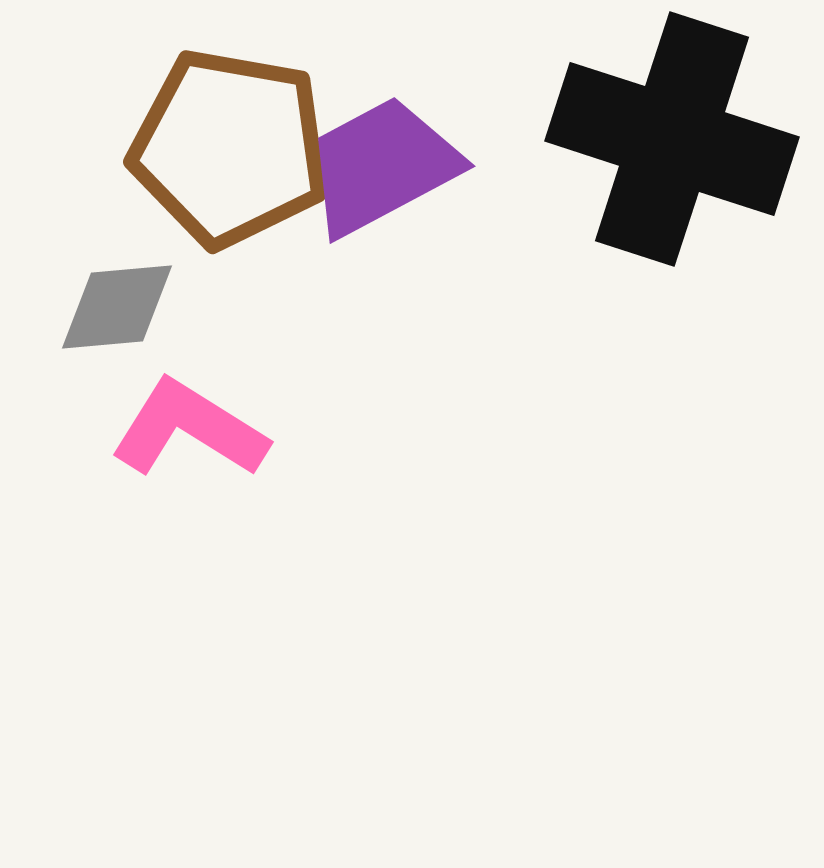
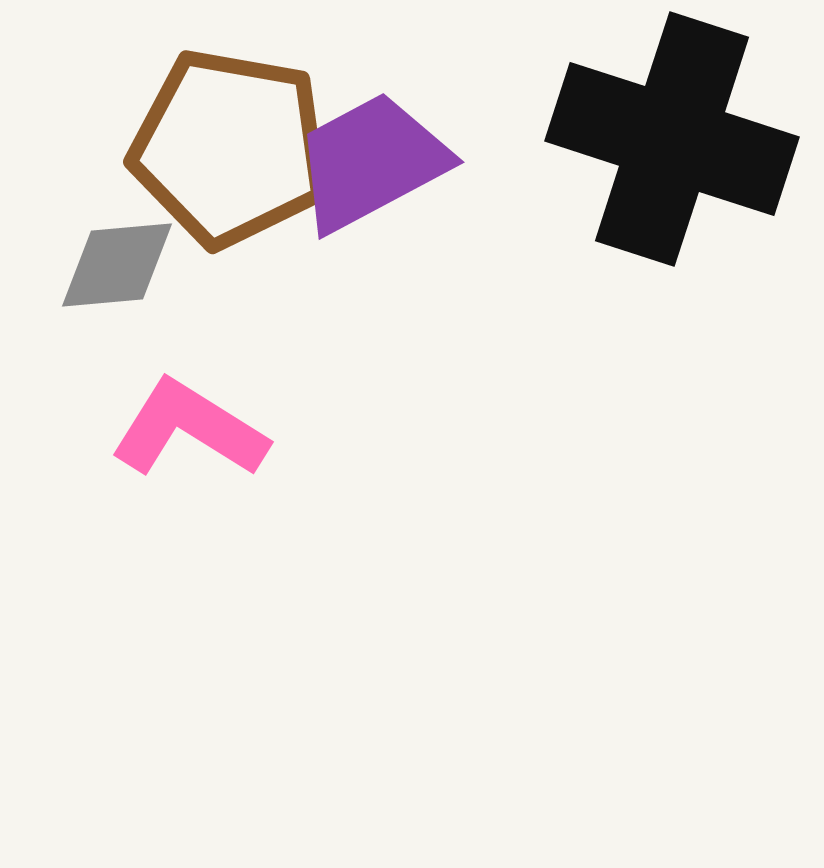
purple trapezoid: moved 11 px left, 4 px up
gray diamond: moved 42 px up
